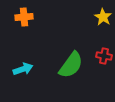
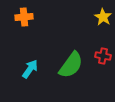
red cross: moved 1 px left
cyan arrow: moved 7 px right; rotated 36 degrees counterclockwise
